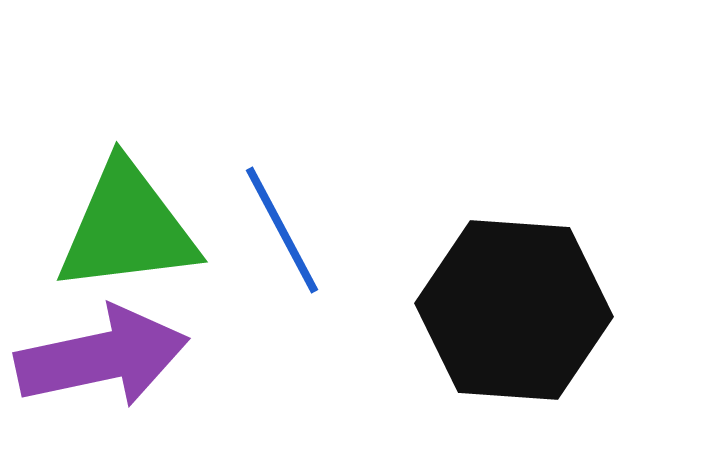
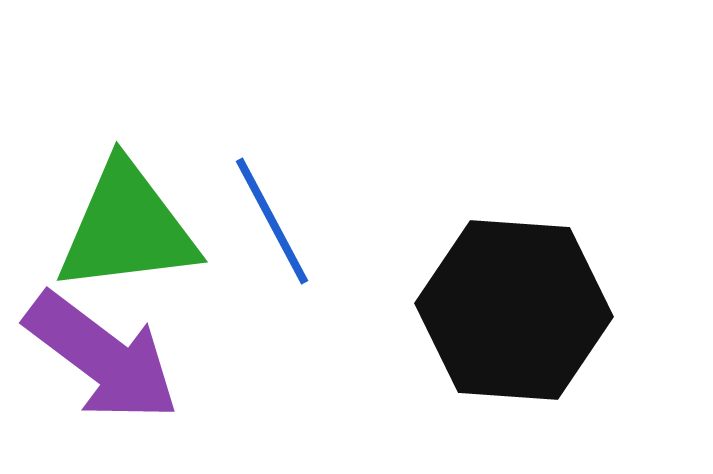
blue line: moved 10 px left, 9 px up
purple arrow: rotated 49 degrees clockwise
